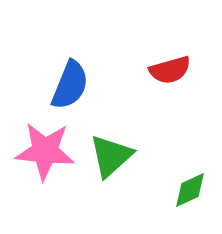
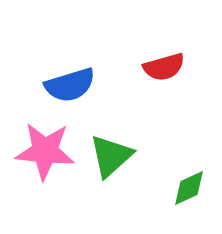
red semicircle: moved 6 px left, 3 px up
blue semicircle: rotated 51 degrees clockwise
green diamond: moved 1 px left, 2 px up
